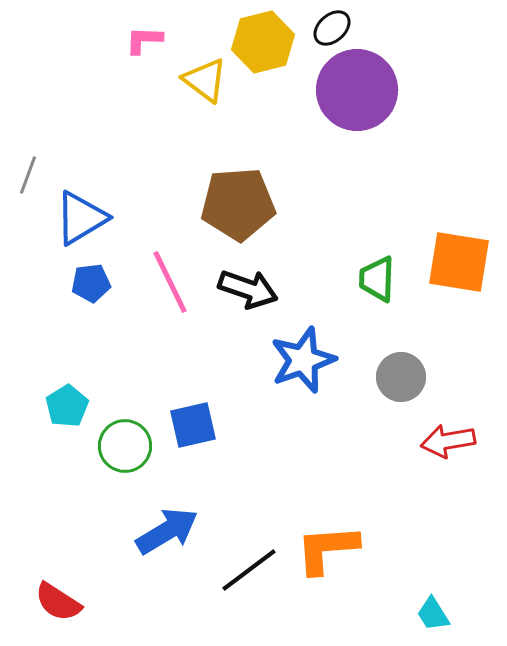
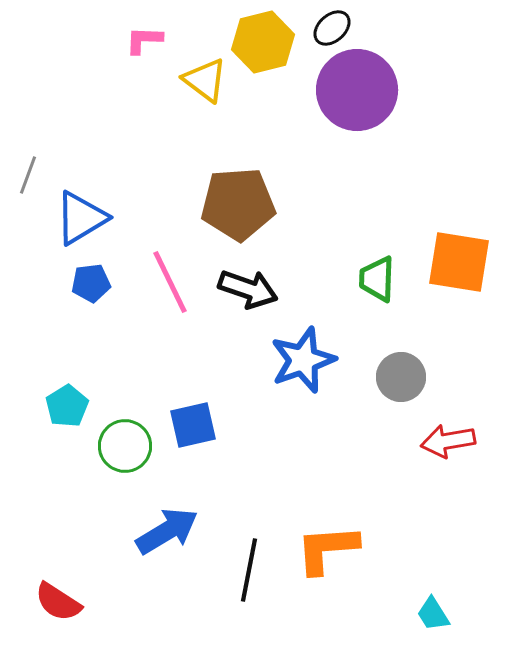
black line: rotated 42 degrees counterclockwise
